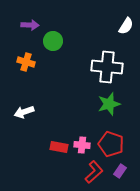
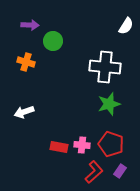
white cross: moved 2 px left
